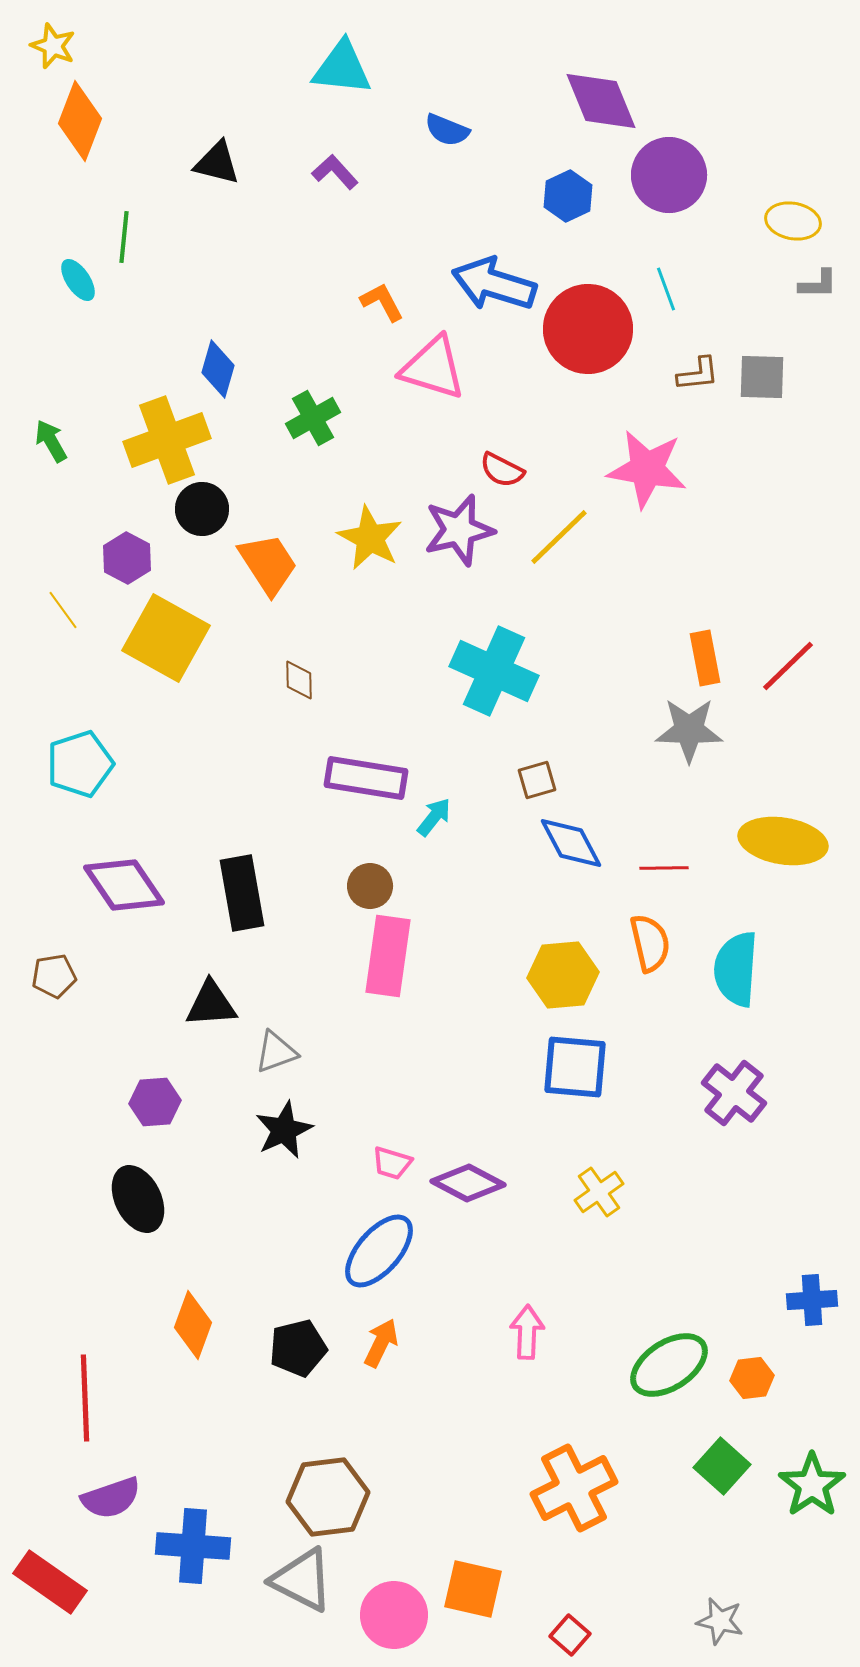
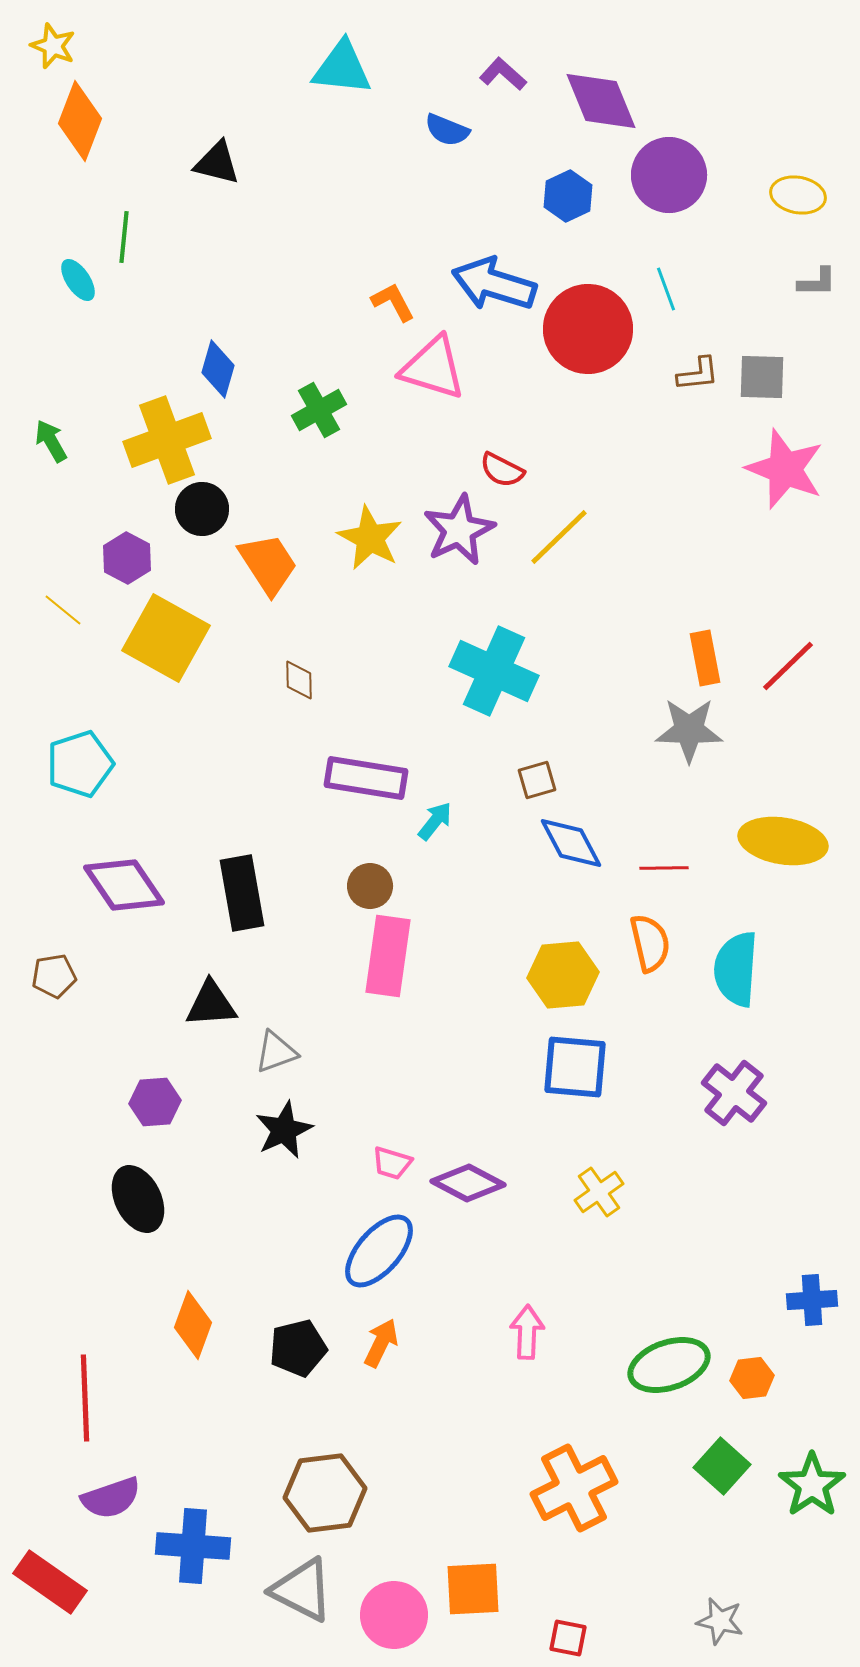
purple L-shape at (335, 172): moved 168 px right, 98 px up; rotated 6 degrees counterclockwise
yellow ellipse at (793, 221): moved 5 px right, 26 px up
gray L-shape at (818, 284): moved 1 px left, 2 px up
orange L-shape at (382, 302): moved 11 px right
green cross at (313, 418): moved 6 px right, 8 px up
pink star at (647, 469): moved 138 px right; rotated 12 degrees clockwise
purple star at (459, 530): rotated 12 degrees counterclockwise
yellow line at (63, 610): rotated 15 degrees counterclockwise
cyan arrow at (434, 817): moved 1 px right, 4 px down
green ellipse at (669, 1365): rotated 14 degrees clockwise
brown hexagon at (328, 1497): moved 3 px left, 4 px up
gray triangle at (302, 1580): moved 10 px down
orange square at (473, 1589): rotated 16 degrees counterclockwise
red square at (570, 1635): moved 2 px left, 3 px down; rotated 30 degrees counterclockwise
